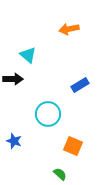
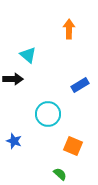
orange arrow: rotated 102 degrees clockwise
